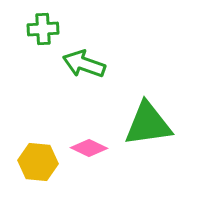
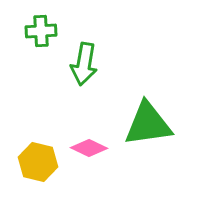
green cross: moved 2 px left, 2 px down
green arrow: rotated 99 degrees counterclockwise
yellow hexagon: rotated 9 degrees clockwise
